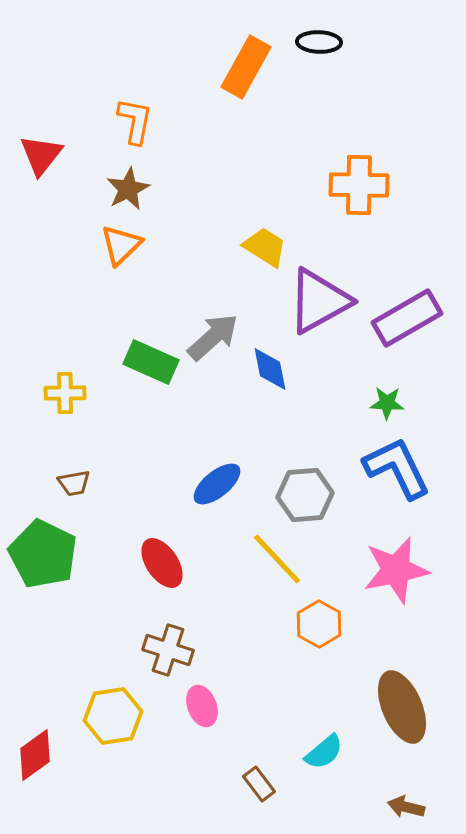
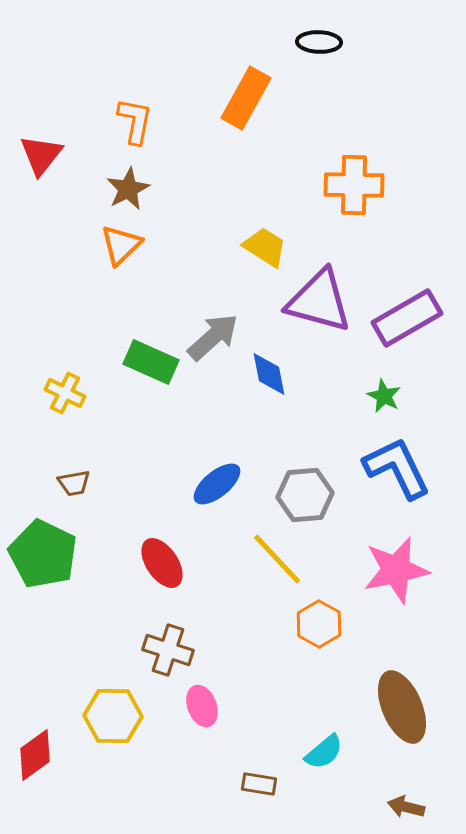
orange rectangle: moved 31 px down
orange cross: moved 5 px left
purple triangle: rotated 44 degrees clockwise
blue diamond: moved 1 px left, 5 px down
yellow cross: rotated 27 degrees clockwise
green star: moved 3 px left, 7 px up; rotated 24 degrees clockwise
yellow hexagon: rotated 10 degrees clockwise
brown rectangle: rotated 44 degrees counterclockwise
